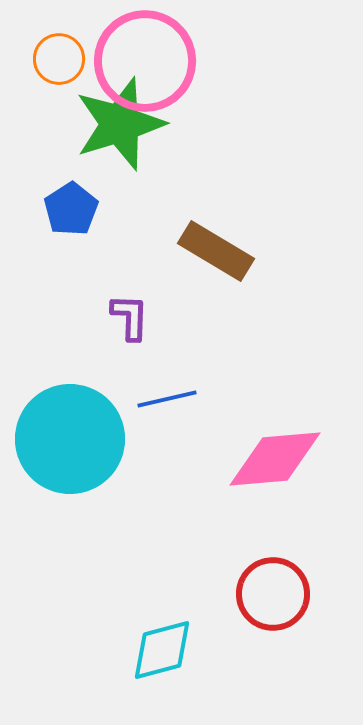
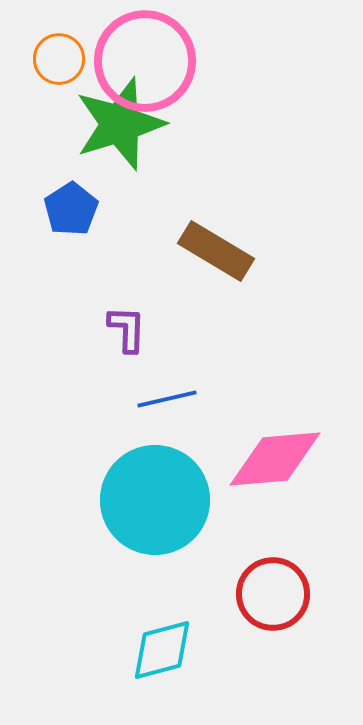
purple L-shape: moved 3 px left, 12 px down
cyan circle: moved 85 px right, 61 px down
